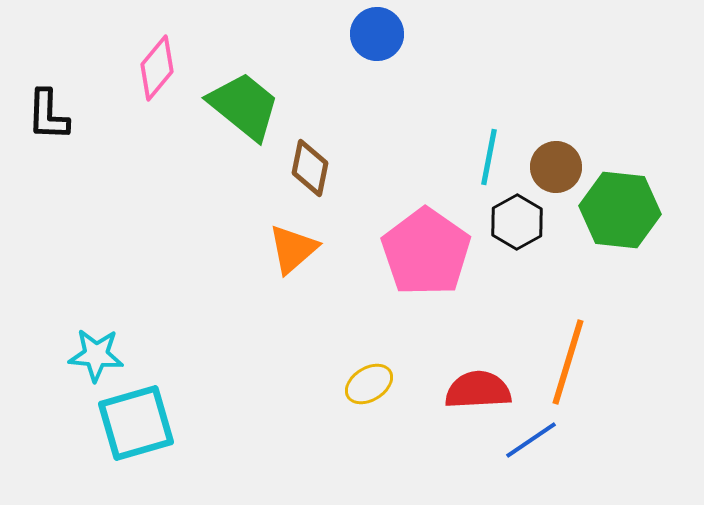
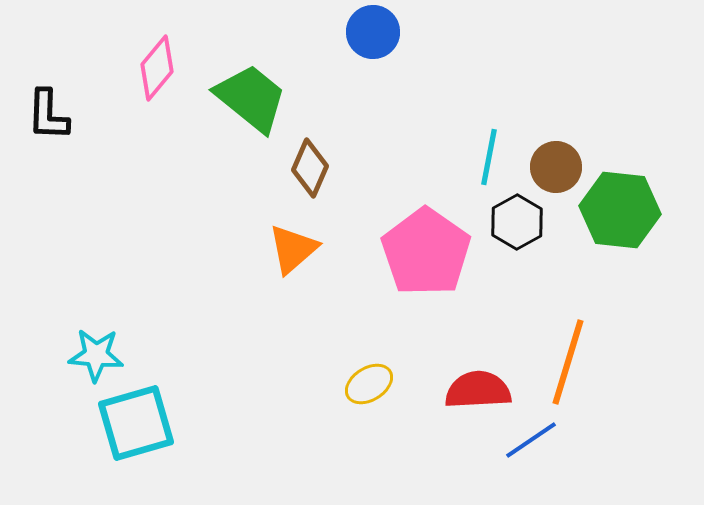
blue circle: moved 4 px left, 2 px up
green trapezoid: moved 7 px right, 8 px up
brown diamond: rotated 12 degrees clockwise
